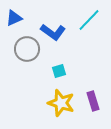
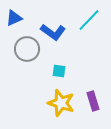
cyan square: rotated 24 degrees clockwise
